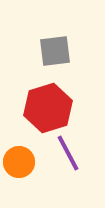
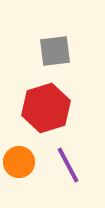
red hexagon: moved 2 px left
purple line: moved 12 px down
